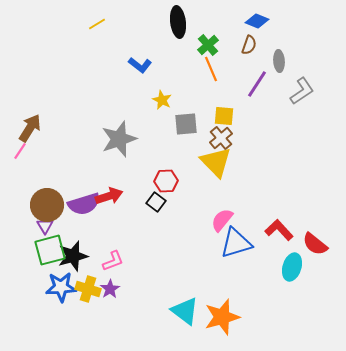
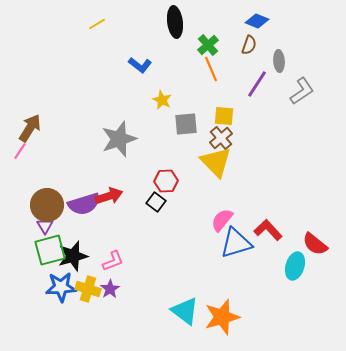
black ellipse: moved 3 px left
red L-shape: moved 11 px left
cyan ellipse: moved 3 px right, 1 px up
